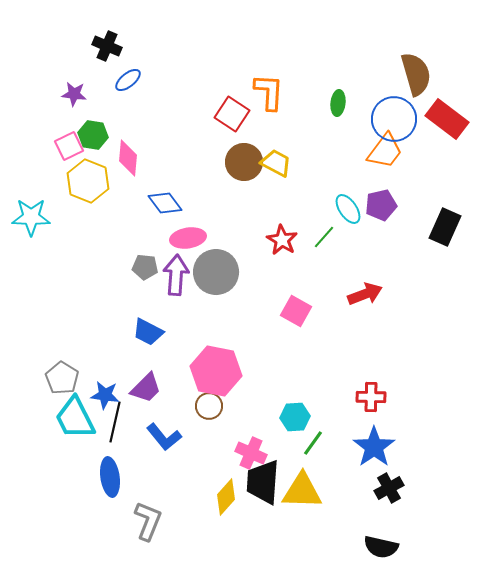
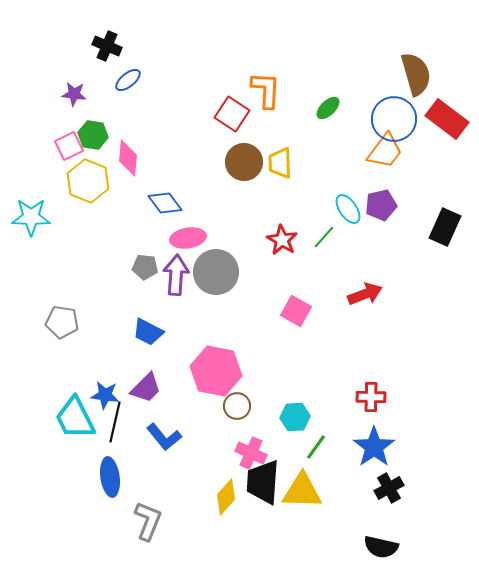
orange L-shape at (269, 92): moved 3 px left, 2 px up
green ellipse at (338, 103): moved 10 px left, 5 px down; rotated 40 degrees clockwise
yellow trapezoid at (276, 163): moved 4 px right; rotated 120 degrees counterclockwise
gray pentagon at (62, 378): moved 56 px up; rotated 24 degrees counterclockwise
brown circle at (209, 406): moved 28 px right
green line at (313, 443): moved 3 px right, 4 px down
